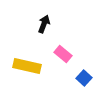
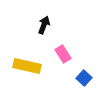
black arrow: moved 1 px down
pink rectangle: rotated 18 degrees clockwise
